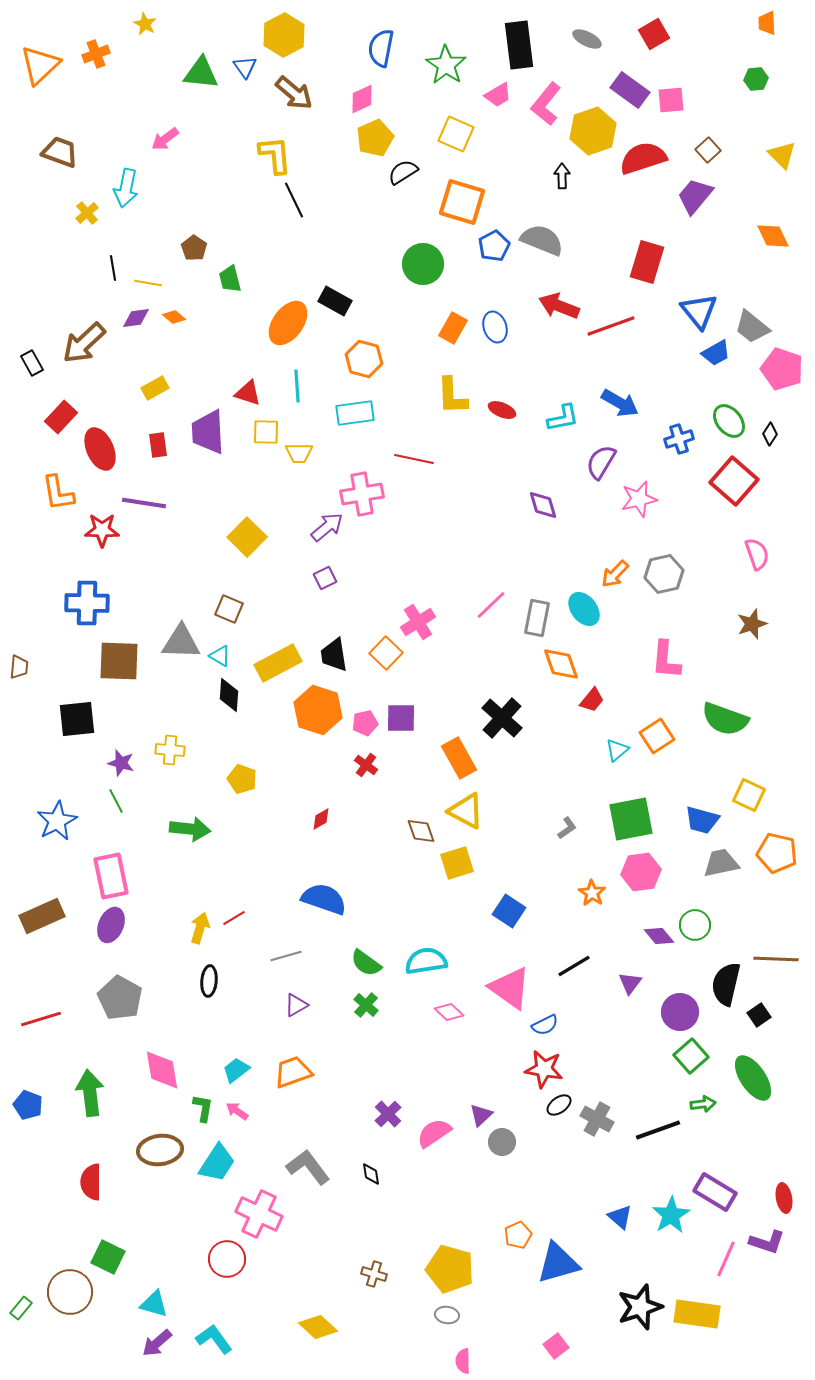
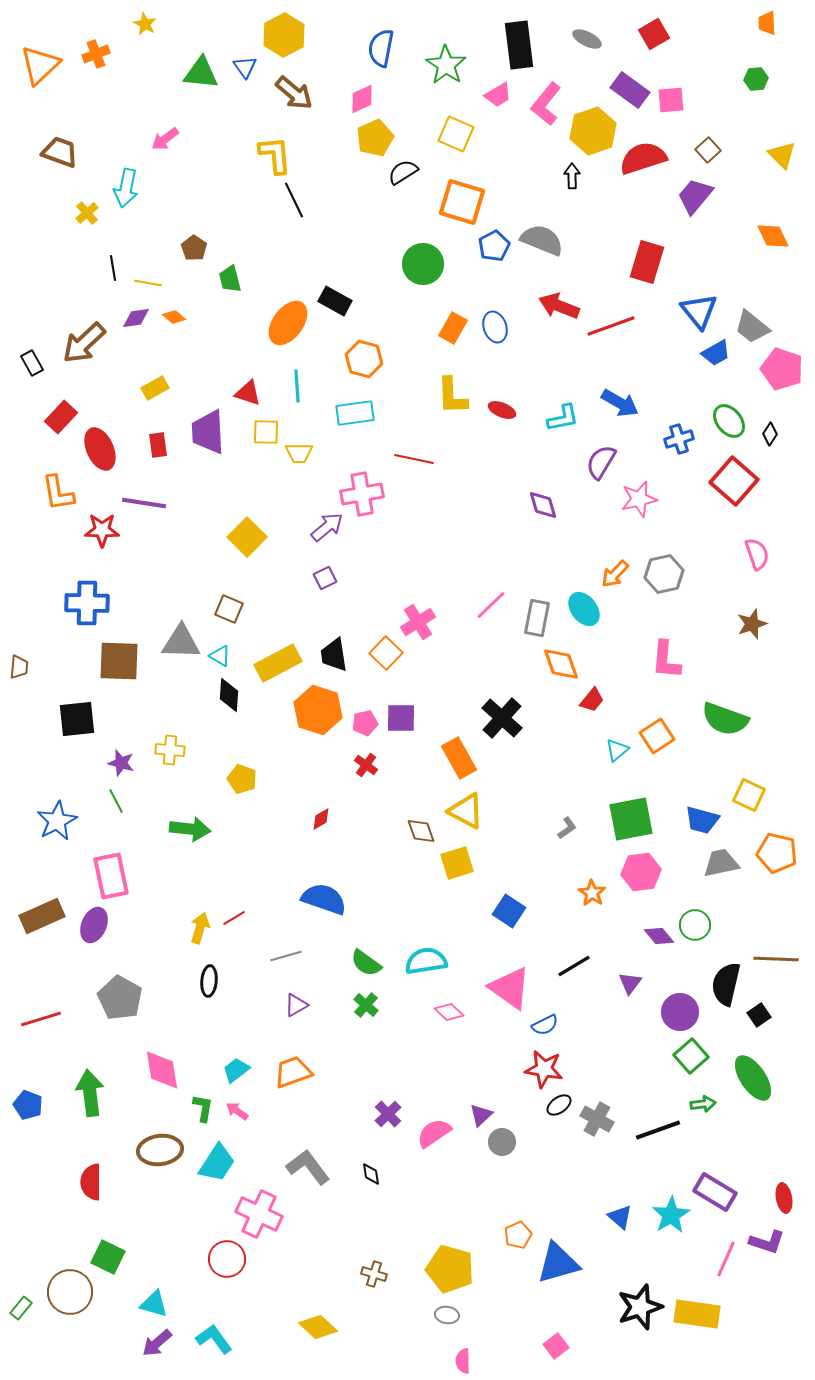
black arrow at (562, 176): moved 10 px right
purple ellipse at (111, 925): moved 17 px left
